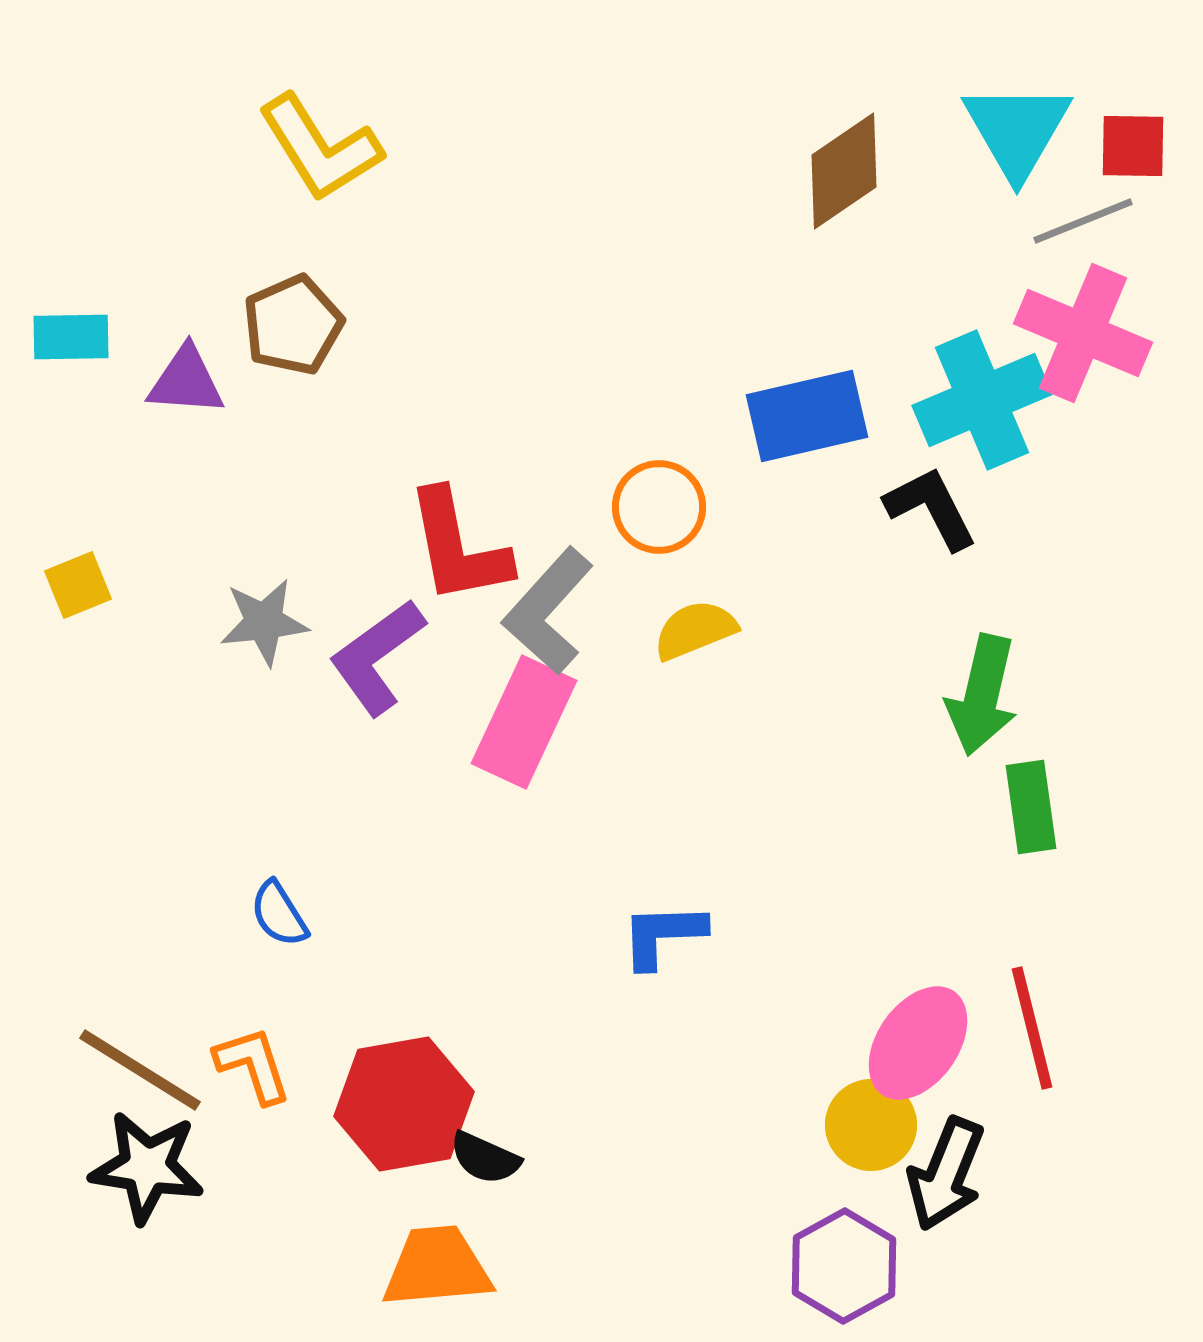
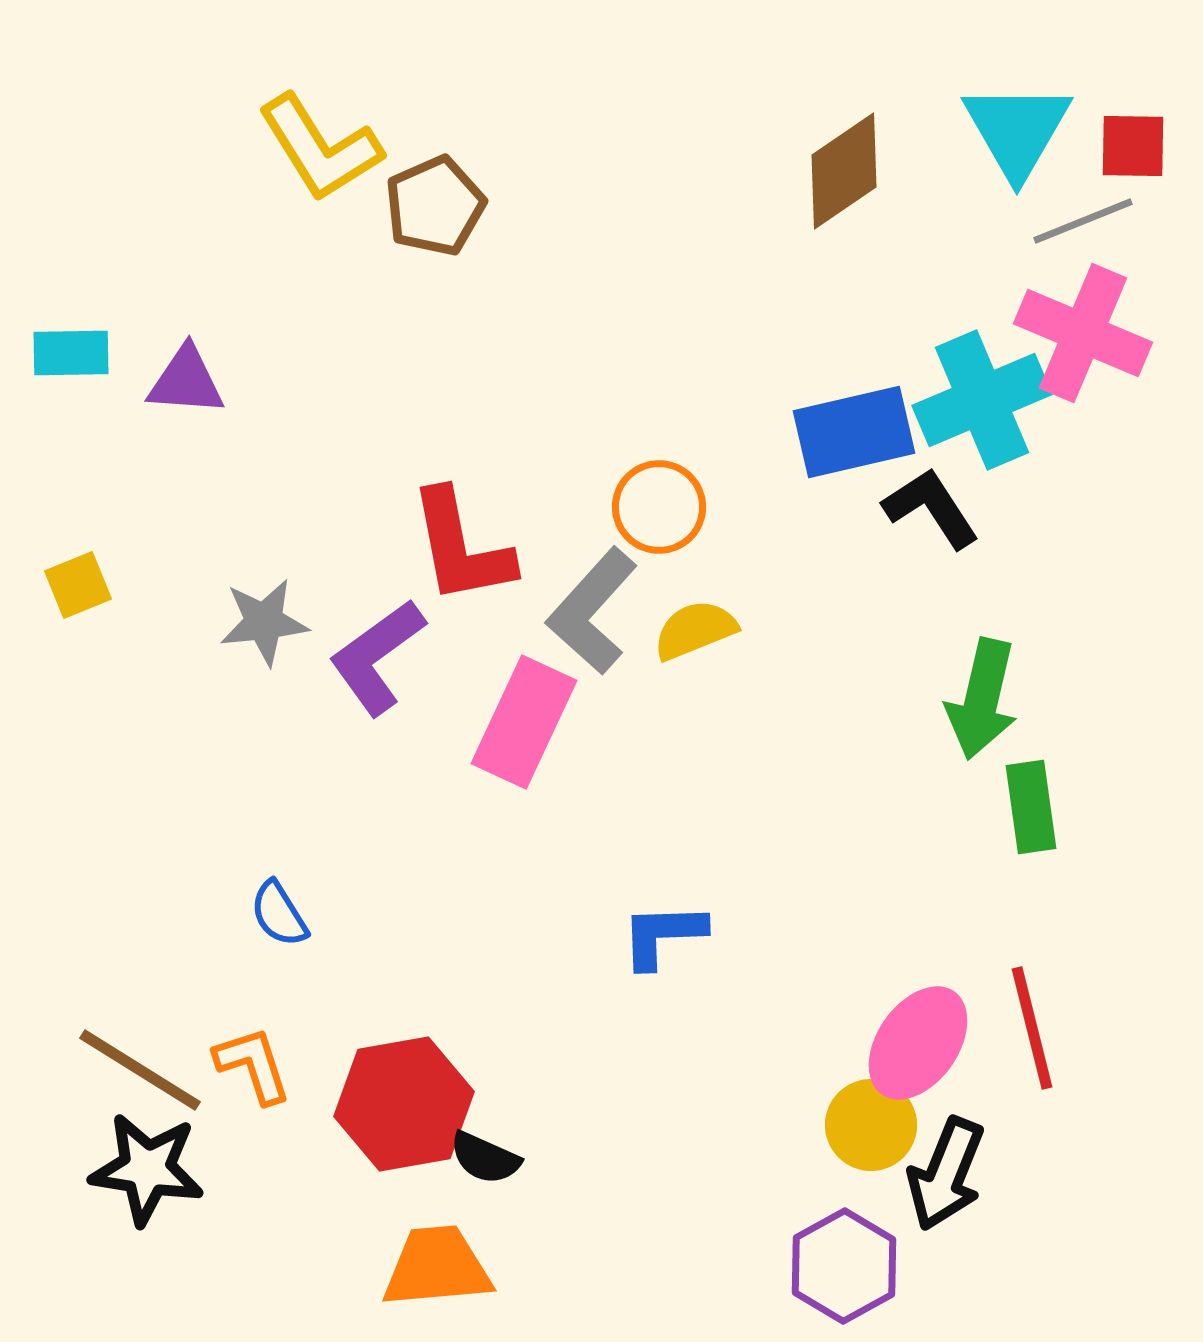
brown pentagon: moved 142 px right, 119 px up
cyan rectangle: moved 16 px down
blue rectangle: moved 47 px right, 16 px down
black L-shape: rotated 6 degrees counterclockwise
red L-shape: moved 3 px right
gray L-shape: moved 44 px right
green arrow: moved 4 px down
black star: moved 2 px down
